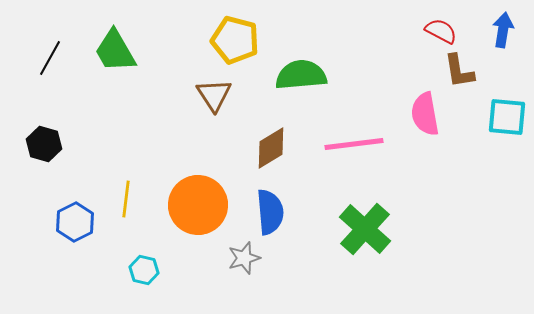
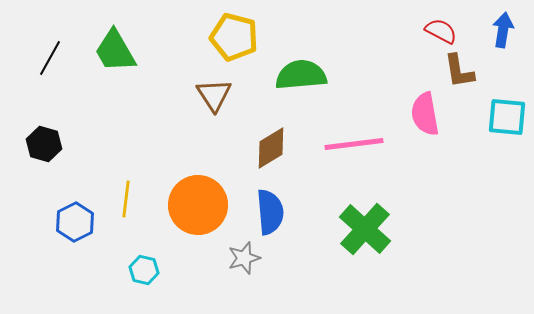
yellow pentagon: moved 1 px left, 3 px up
